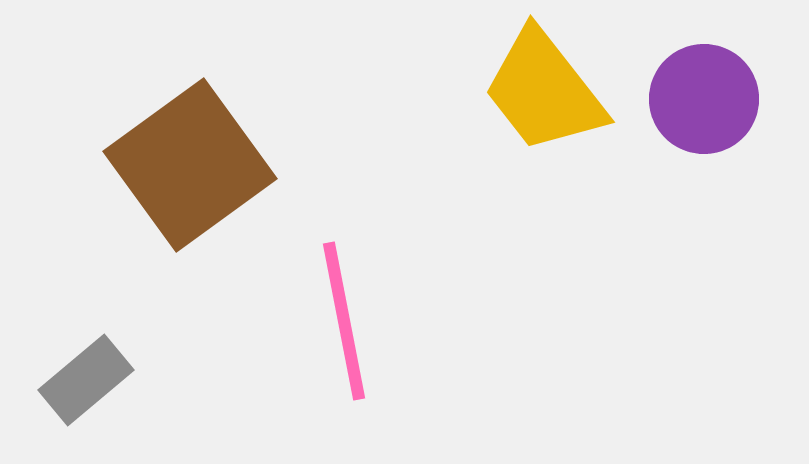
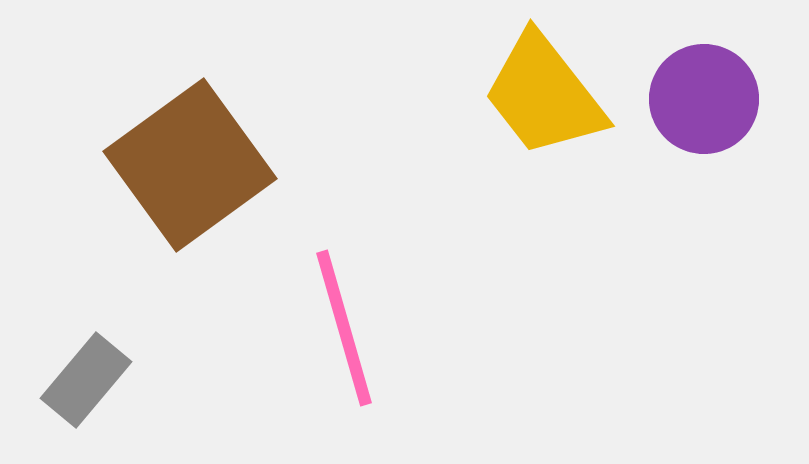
yellow trapezoid: moved 4 px down
pink line: moved 7 px down; rotated 5 degrees counterclockwise
gray rectangle: rotated 10 degrees counterclockwise
